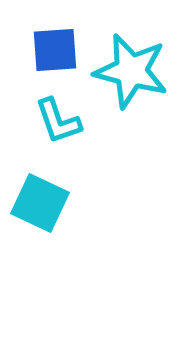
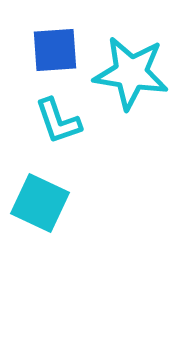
cyan star: moved 2 px down; rotated 6 degrees counterclockwise
